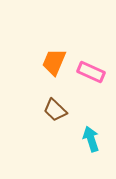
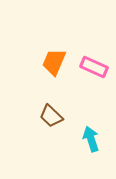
pink rectangle: moved 3 px right, 5 px up
brown trapezoid: moved 4 px left, 6 px down
